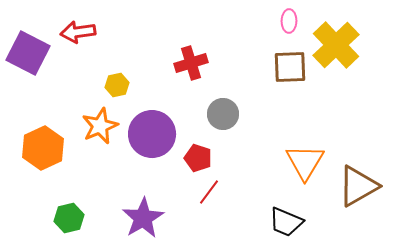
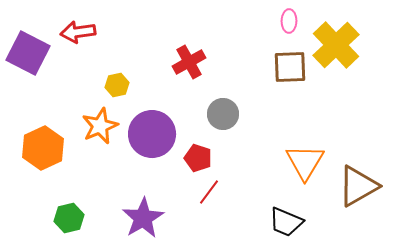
red cross: moved 2 px left, 1 px up; rotated 12 degrees counterclockwise
